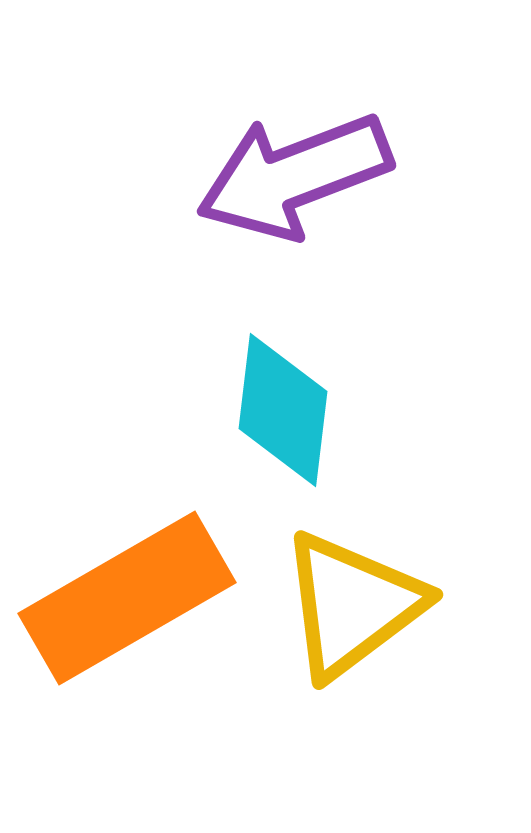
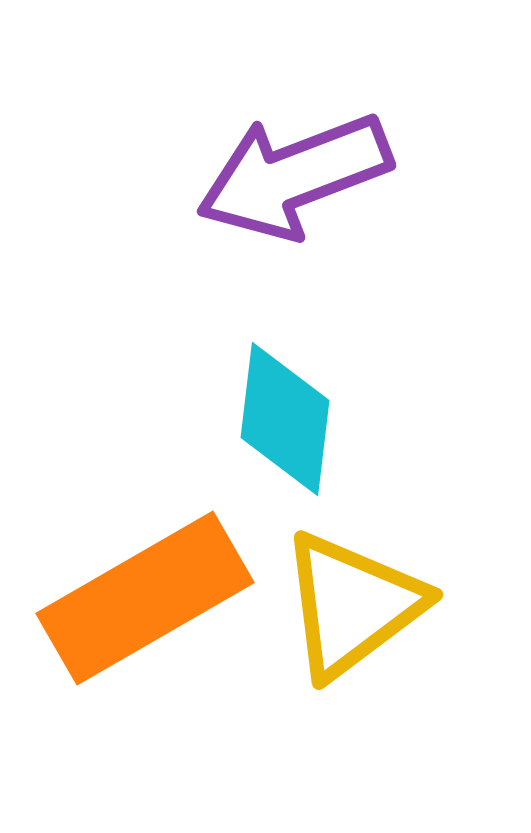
cyan diamond: moved 2 px right, 9 px down
orange rectangle: moved 18 px right
